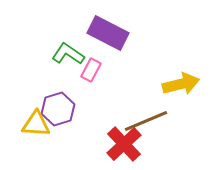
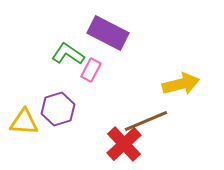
yellow triangle: moved 12 px left, 2 px up
